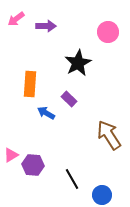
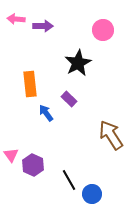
pink arrow: rotated 42 degrees clockwise
purple arrow: moved 3 px left
pink circle: moved 5 px left, 2 px up
orange rectangle: rotated 10 degrees counterclockwise
blue arrow: rotated 24 degrees clockwise
brown arrow: moved 2 px right
pink triangle: rotated 35 degrees counterclockwise
purple hexagon: rotated 20 degrees clockwise
black line: moved 3 px left, 1 px down
blue circle: moved 10 px left, 1 px up
